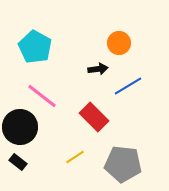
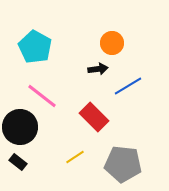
orange circle: moved 7 px left
